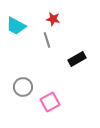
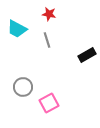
red star: moved 4 px left, 5 px up
cyan trapezoid: moved 1 px right, 3 px down
black rectangle: moved 10 px right, 4 px up
pink square: moved 1 px left, 1 px down
